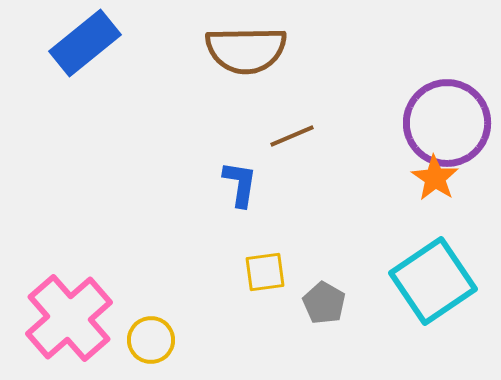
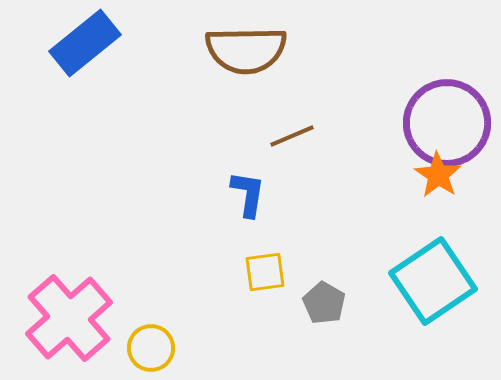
orange star: moved 3 px right, 3 px up
blue L-shape: moved 8 px right, 10 px down
yellow circle: moved 8 px down
